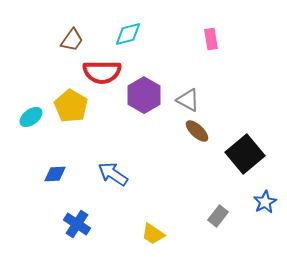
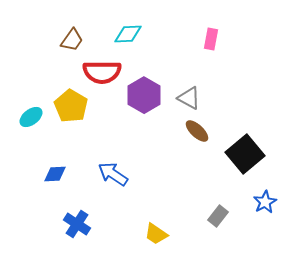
cyan diamond: rotated 12 degrees clockwise
pink rectangle: rotated 20 degrees clockwise
gray triangle: moved 1 px right, 2 px up
yellow trapezoid: moved 3 px right
